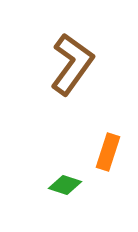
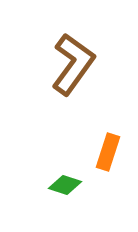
brown L-shape: moved 1 px right
